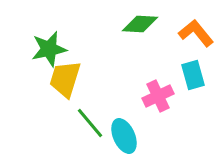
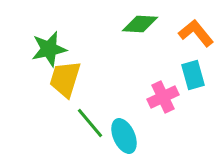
pink cross: moved 5 px right, 1 px down
